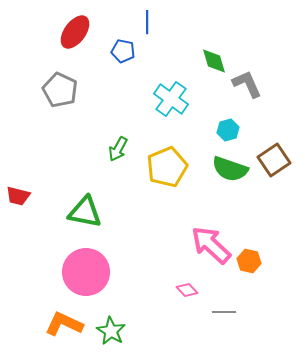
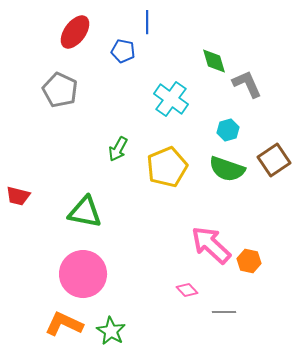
green semicircle: moved 3 px left
pink circle: moved 3 px left, 2 px down
